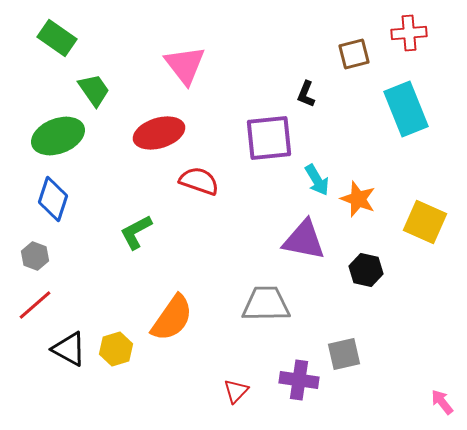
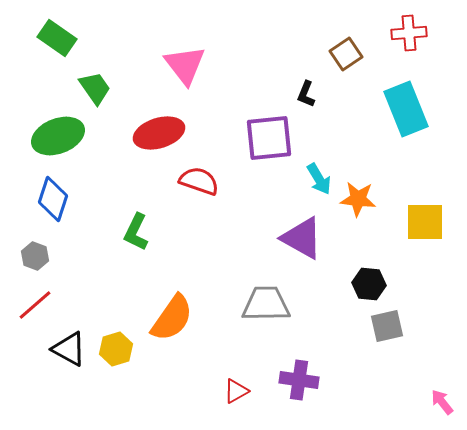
brown square: moved 8 px left; rotated 20 degrees counterclockwise
green trapezoid: moved 1 px right, 2 px up
cyan arrow: moved 2 px right, 1 px up
orange star: rotated 15 degrees counterclockwise
yellow square: rotated 24 degrees counterclockwise
green L-shape: rotated 36 degrees counterclockwise
purple triangle: moved 2 px left, 2 px up; rotated 18 degrees clockwise
black hexagon: moved 3 px right, 14 px down; rotated 8 degrees counterclockwise
gray square: moved 43 px right, 28 px up
red triangle: rotated 16 degrees clockwise
